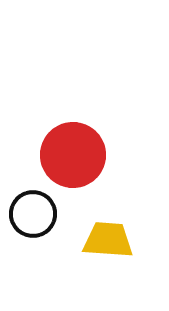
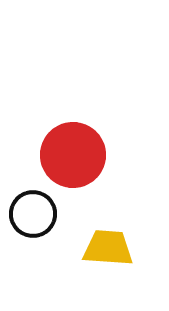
yellow trapezoid: moved 8 px down
